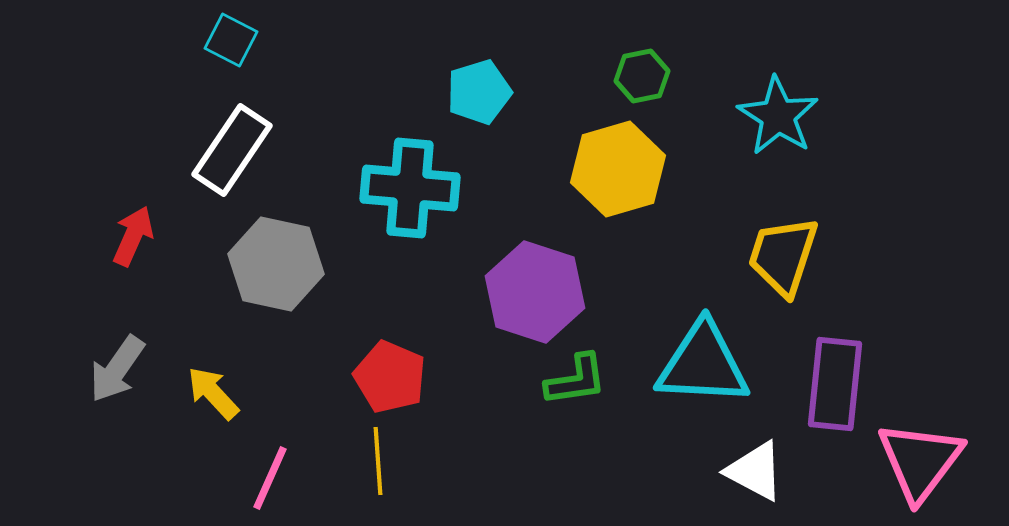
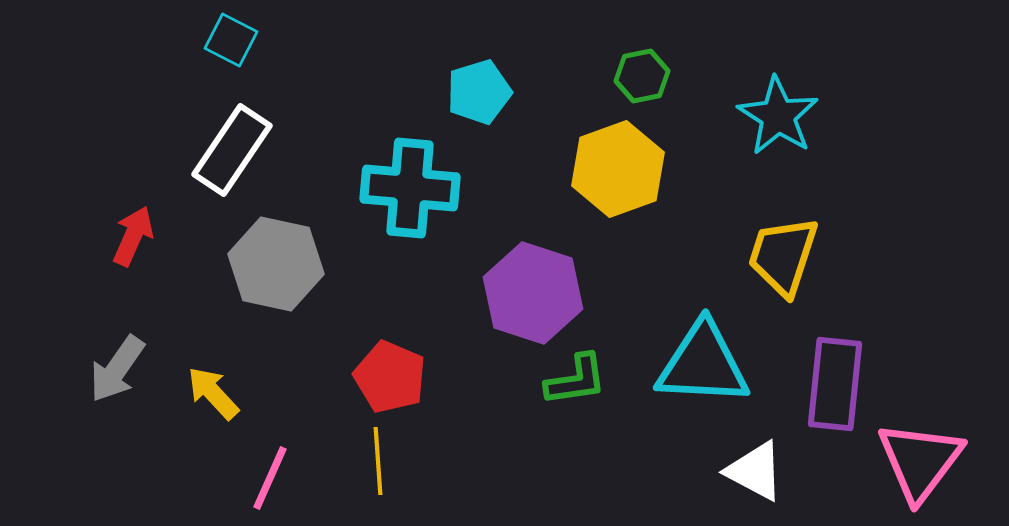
yellow hexagon: rotated 4 degrees counterclockwise
purple hexagon: moved 2 px left, 1 px down
